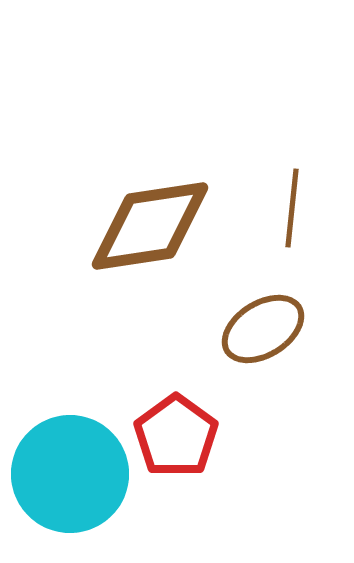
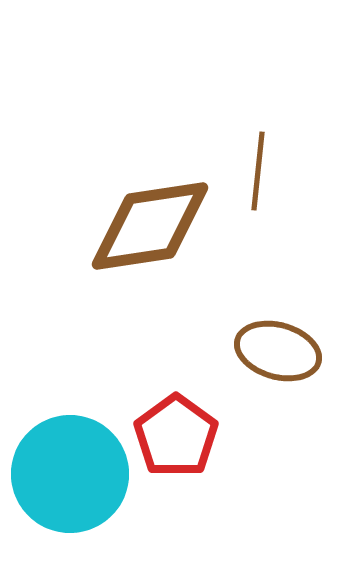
brown line: moved 34 px left, 37 px up
brown ellipse: moved 15 px right, 22 px down; rotated 48 degrees clockwise
